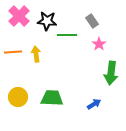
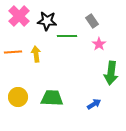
green line: moved 1 px down
